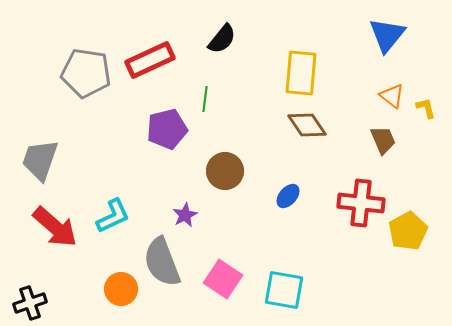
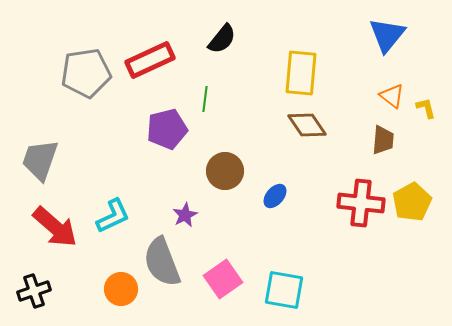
gray pentagon: rotated 18 degrees counterclockwise
brown trapezoid: rotated 28 degrees clockwise
blue ellipse: moved 13 px left
yellow pentagon: moved 4 px right, 29 px up
pink square: rotated 21 degrees clockwise
black cross: moved 4 px right, 12 px up
